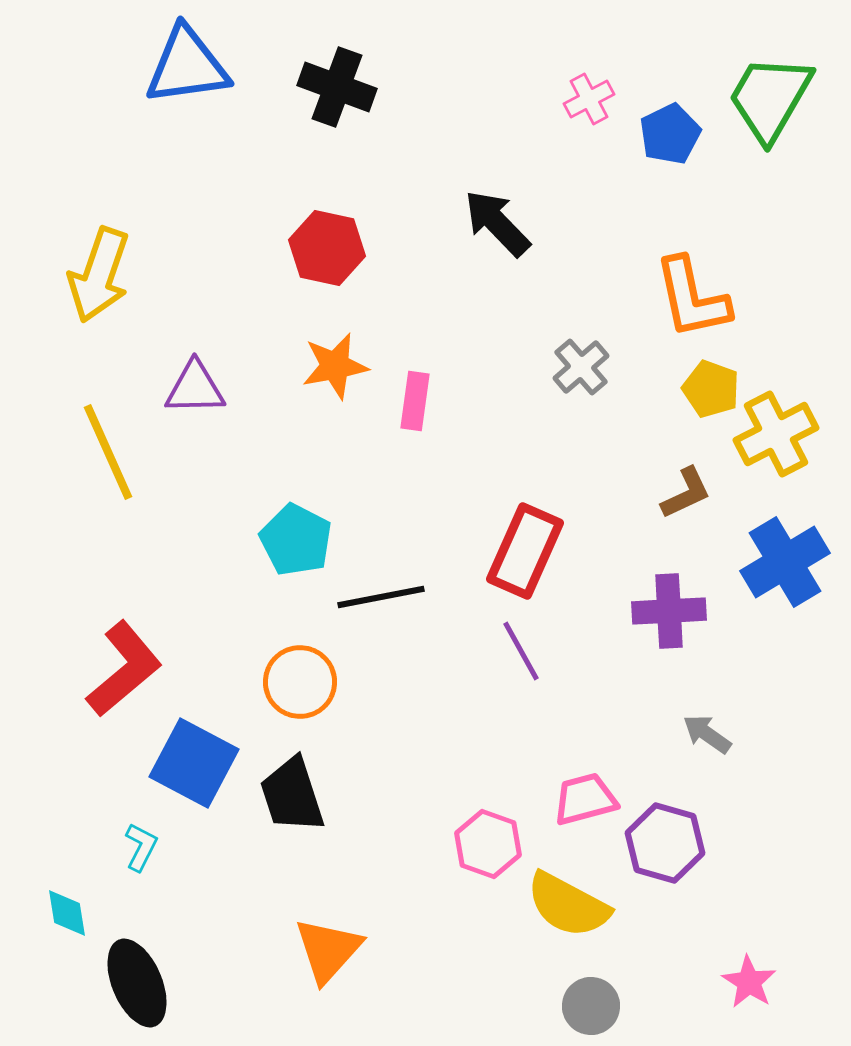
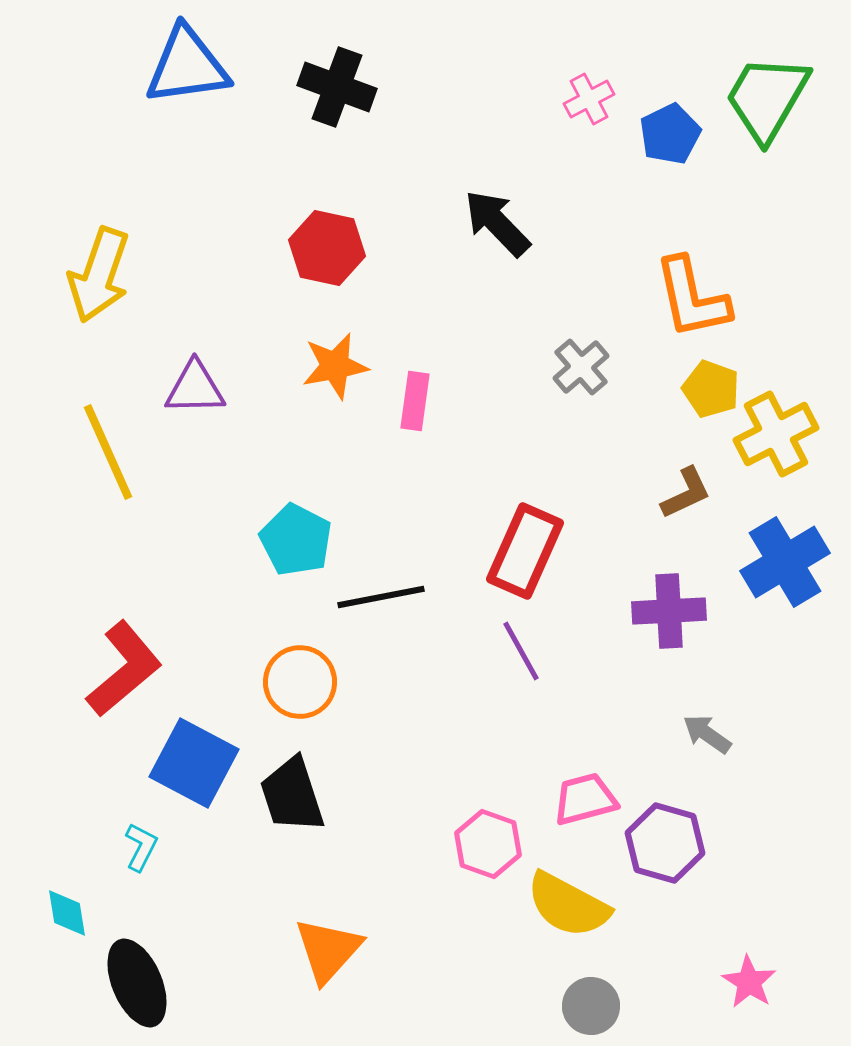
green trapezoid: moved 3 px left
